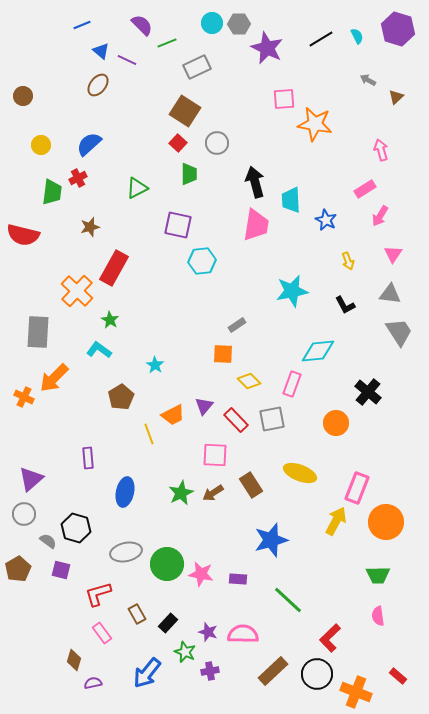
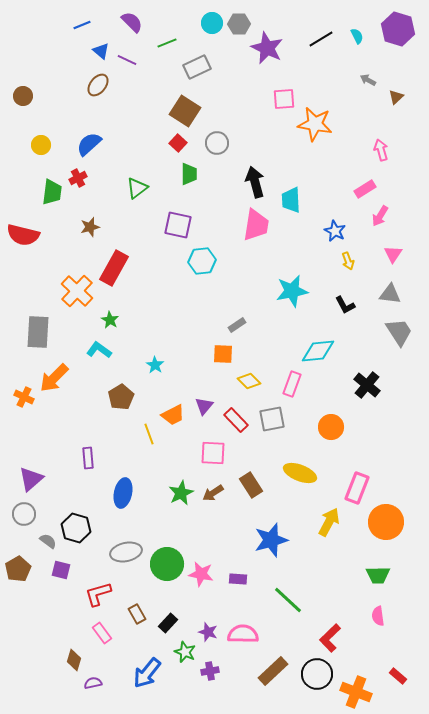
purple semicircle at (142, 25): moved 10 px left, 3 px up
green triangle at (137, 188): rotated 10 degrees counterclockwise
blue star at (326, 220): moved 9 px right, 11 px down
black cross at (368, 392): moved 1 px left, 7 px up
orange circle at (336, 423): moved 5 px left, 4 px down
pink square at (215, 455): moved 2 px left, 2 px up
blue ellipse at (125, 492): moved 2 px left, 1 px down
yellow arrow at (336, 521): moved 7 px left, 1 px down
